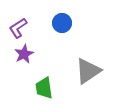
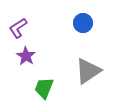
blue circle: moved 21 px right
purple star: moved 2 px right, 2 px down; rotated 12 degrees counterclockwise
green trapezoid: rotated 30 degrees clockwise
